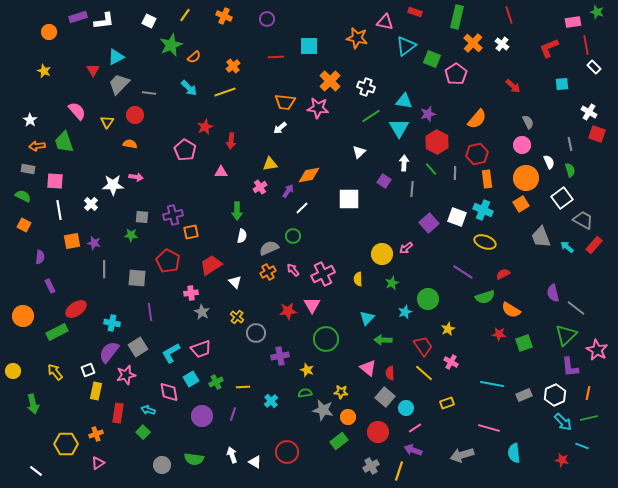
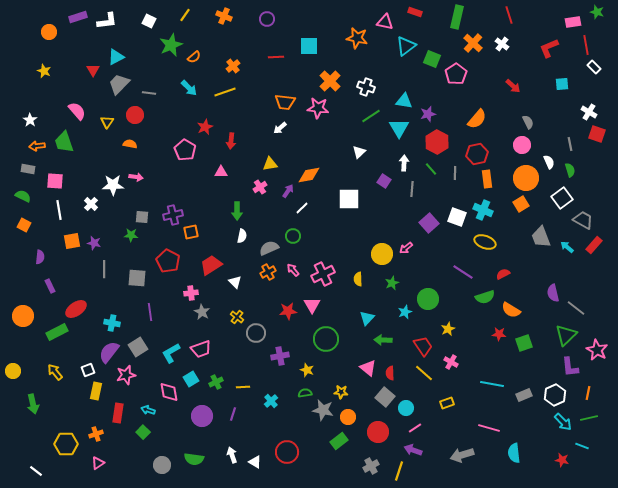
white L-shape at (104, 21): moved 3 px right
